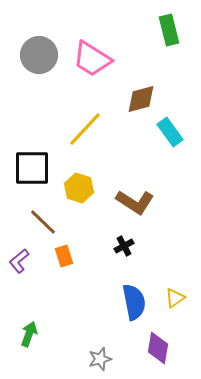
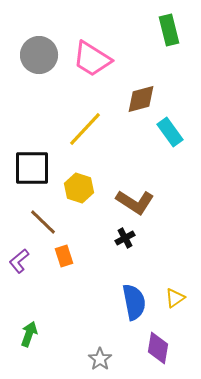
black cross: moved 1 px right, 8 px up
gray star: rotated 20 degrees counterclockwise
